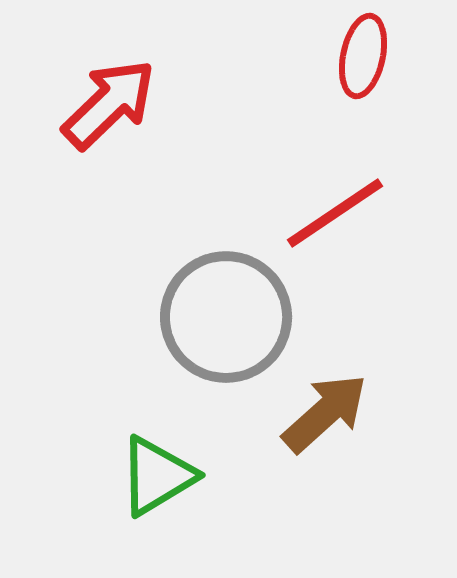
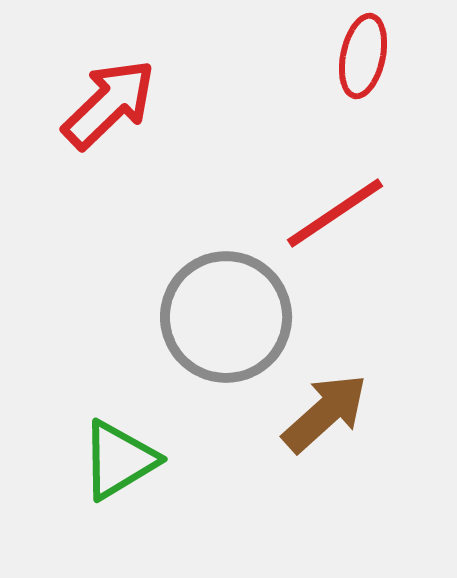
green triangle: moved 38 px left, 16 px up
